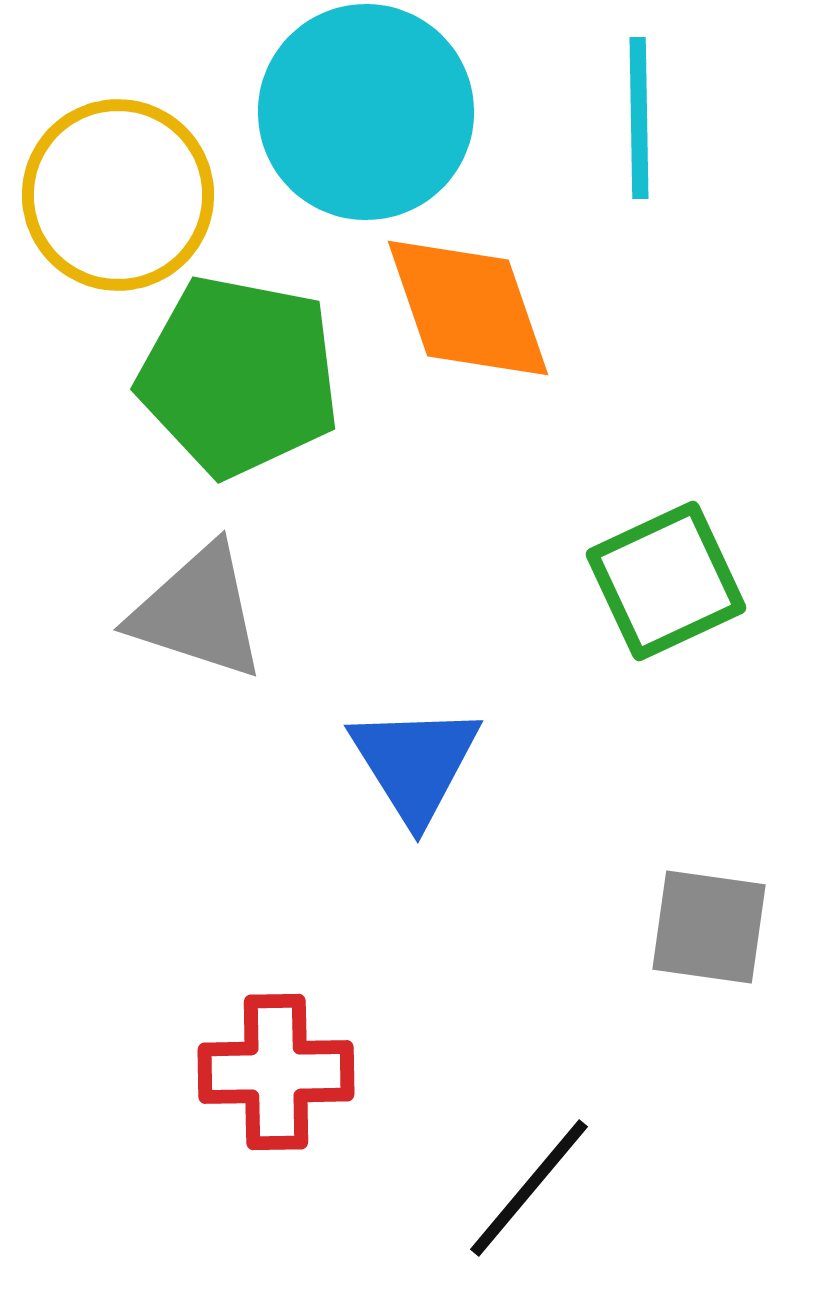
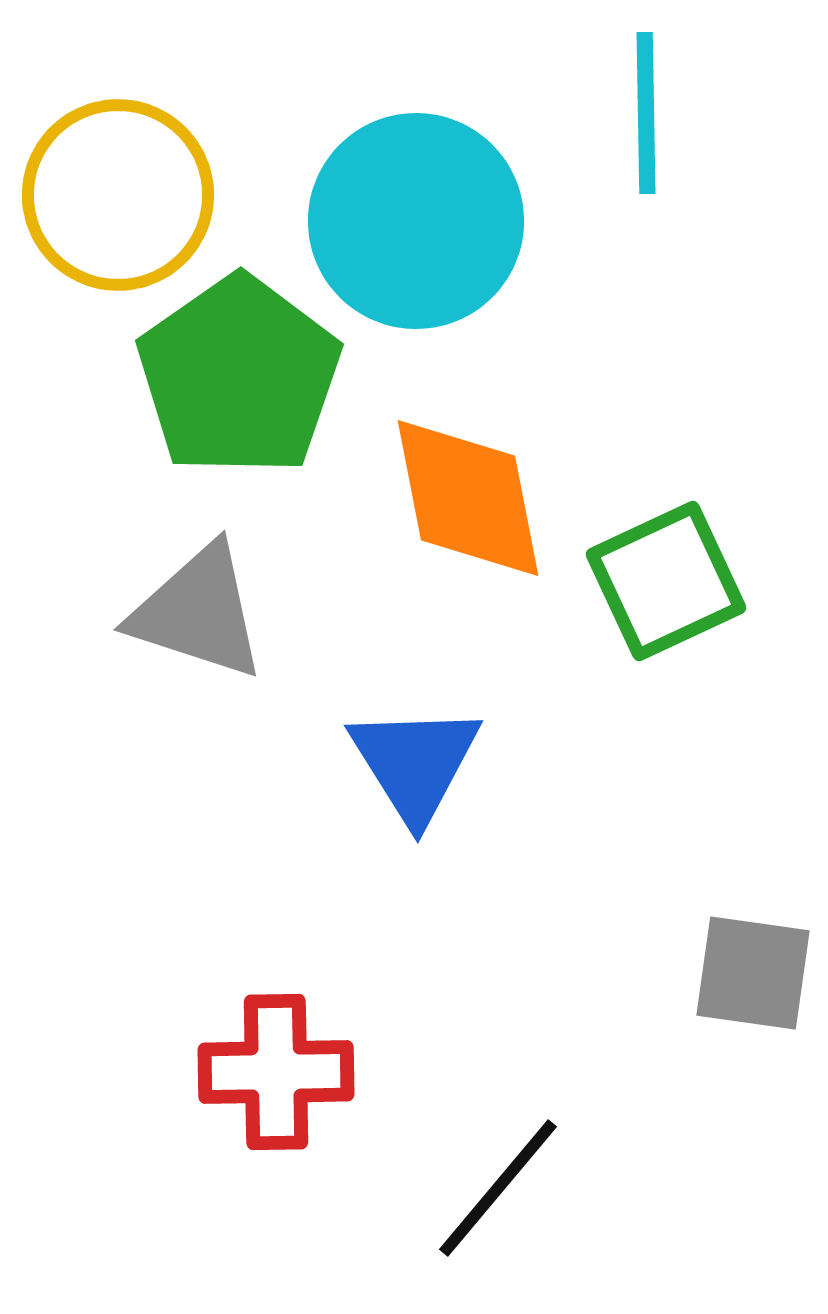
cyan circle: moved 50 px right, 109 px down
cyan line: moved 7 px right, 5 px up
orange diamond: moved 190 px down; rotated 8 degrees clockwise
green pentagon: rotated 26 degrees clockwise
gray square: moved 44 px right, 46 px down
black line: moved 31 px left
